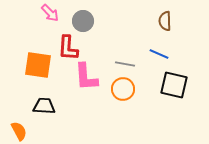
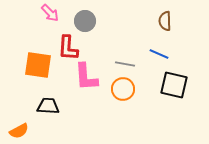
gray circle: moved 2 px right
black trapezoid: moved 4 px right
orange semicircle: rotated 90 degrees clockwise
